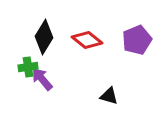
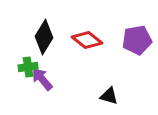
purple pentagon: rotated 12 degrees clockwise
